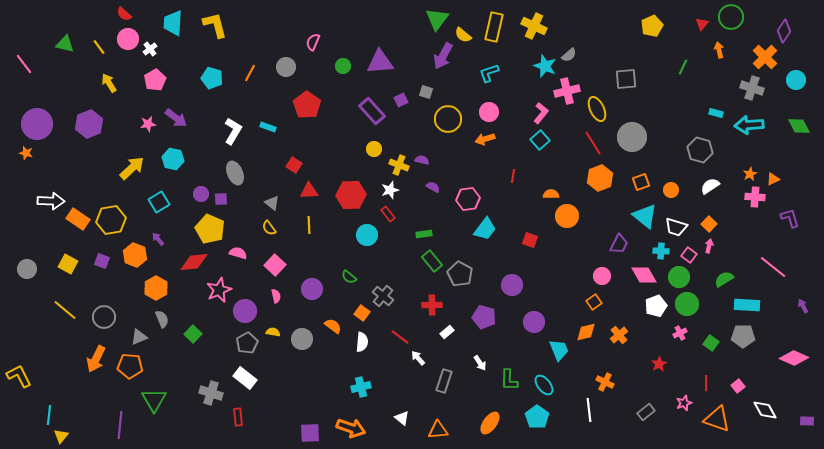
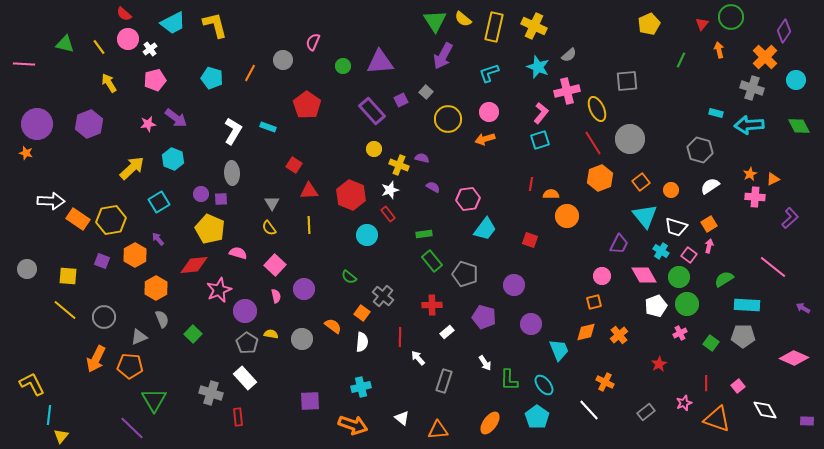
green triangle at (437, 19): moved 2 px left, 2 px down; rotated 10 degrees counterclockwise
cyan trapezoid at (173, 23): rotated 120 degrees counterclockwise
yellow pentagon at (652, 26): moved 3 px left, 2 px up
yellow semicircle at (463, 35): moved 16 px up
pink line at (24, 64): rotated 50 degrees counterclockwise
cyan star at (545, 66): moved 7 px left, 1 px down
gray circle at (286, 67): moved 3 px left, 7 px up
green line at (683, 67): moved 2 px left, 7 px up
gray square at (626, 79): moved 1 px right, 2 px down
pink pentagon at (155, 80): rotated 15 degrees clockwise
gray square at (426, 92): rotated 24 degrees clockwise
gray circle at (632, 137): moved 2 px left, 2 px down
cyan square at (540, 140): rotated 24 degrees clockwise
cyan hexagon at (173, 159): rotated 10 degrees clockwise
purple semicircle at (422, 160): moved 2 px up
gray ellipse at (235, 173): moved 3 px left; rotated 20 degrees clockwise
red line at (513, 176): moved 18 px right, 8 px down
orange square at (641, 182): rotated 18 degrees counterclockwise
red hexagon at (351, 195): rotated 24 degrees clockwise
gray triangle at (272, 203): rotated 21 degrees clockwise
cyan triangle at (645, 216): rotated 12 degrees clockwise
purple L-shape at (790, 218): rotated 65 degrees clockwise
orange square at (709, 224): rotated 14 degrees clockwise
cyan cross at (661, 251): rotated 28 degrees clockwise
orange hexagon at (135, 255): rotated 10 degrees clockwise
red diamond at (194, 262): moved 3 px down
yellow square at (68, 264): moved 12 px down; rotated 24 degrees counterclockwise
gray pentagon at (460, 274): moved 5 px right; rotated 10 degrees counterclockwise
purple circle at (512, 285): moved 2 px right
purple circle at (312, 289): moved 8 px left
orange square at (594, 302): rotated 21 degrees clockwise
purple arrow at (803, 306): moved 2 px down; rotated 32 degrees counterclockwise
purple circle at (534, 322): moved 3 px left, 2 px down
yellow semicircle at (273, 332): moved 2 px left, 2 px down
red line at (400, 337): rotated 54 degrees clockwise
gray pentagon at (247, 343): rotated 10 degrees counterclockwise
white arrow at (480, 363): moved 5 px right
yellow L-shape at (19, 376): moved 13 px right, 8 px down
white rectangle at (245, 378): rotated 10 degrees clockwise
white line at (589, 410): rotated 35 degrees counterclockwise
purple line at (120, 425): moved 12 px right, 3 px down; rotated 52 degrees counterclockwise
orange arrow at (351, 428): moved 2 px right, 3 px up
purple square at (310, 433): moved 32 px up
